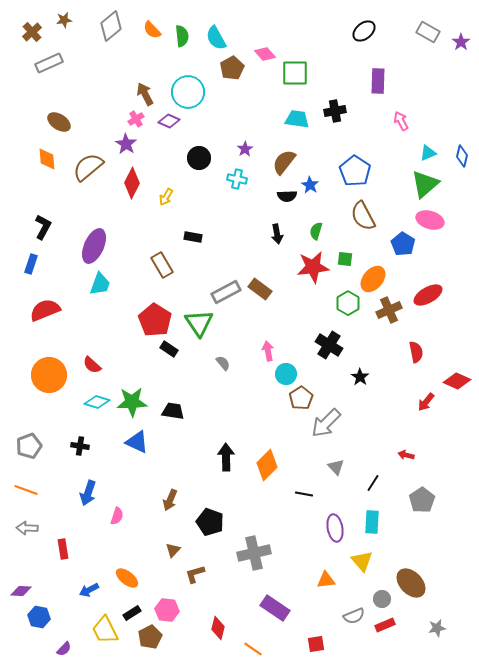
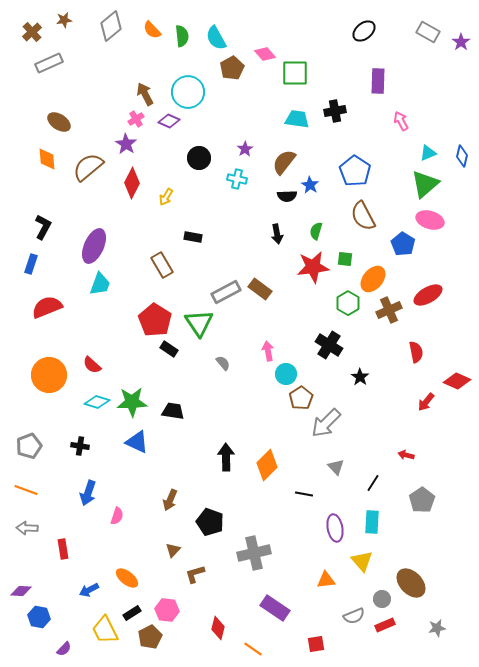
red semicircle at (45, 310): moved 2 px right, 3 px up
